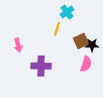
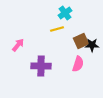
cyan cross: moved 2 px left, 1 px down
yellow line: rotated 56 degrees clockwise
pink arrow: rotated 128 degrees counterclockwise
pink semicircle: moved 8 px left
